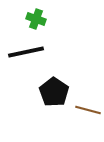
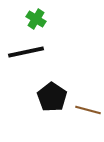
green cross: rotated 12 degrees clockwise
black pentagon: moved 2 px left, 5 px down
